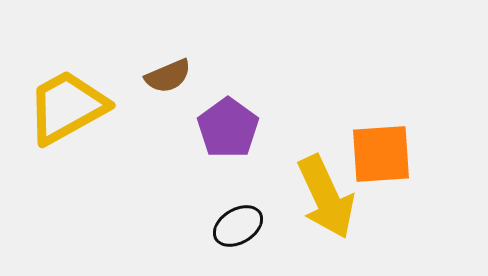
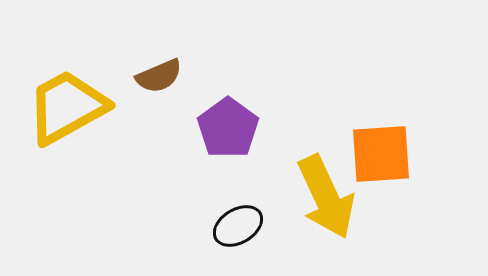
brown semicircle: moved 9 px left
